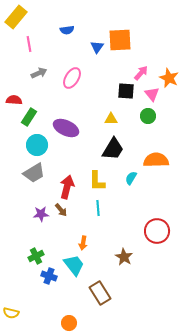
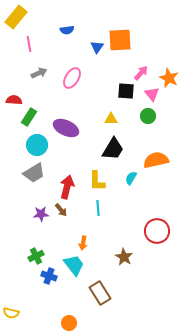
orange semicircle: rotated 10 degrees counterclockwise
